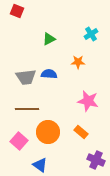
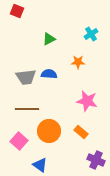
pink star: moved 1 px left
orange circle: moved 1 px right, 1 px up
